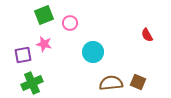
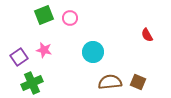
pink circle: moved 5 px up
pink star: moved 6 px down
purple square: moved 4 px left, 2 px down; rotated 24 degrees counterclockwise
brown semicircle: moved 1 px left, 1 px up
